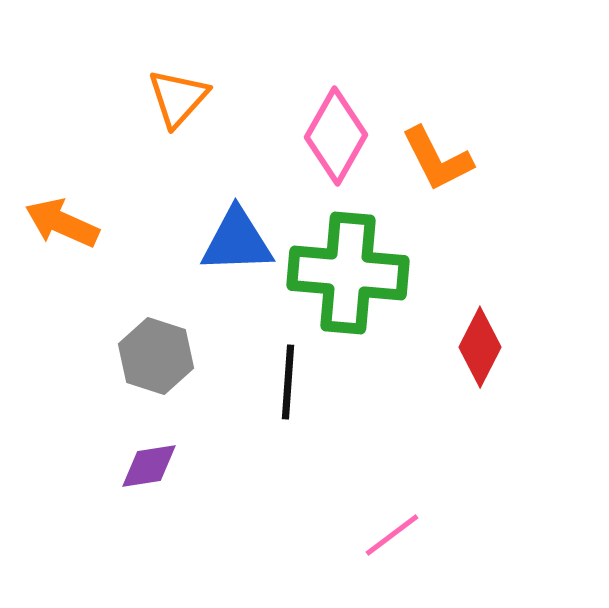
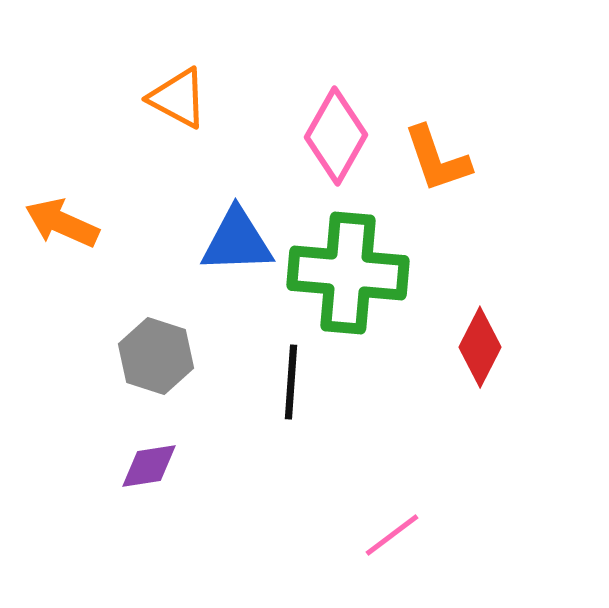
orange triangle: rotated 44 degrees counterclockwise
orange L-shape: rotated 8 degrees clockwise
black line: moved 3 px right
